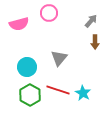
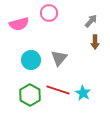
cyan circle: moved 4 px right, 7 px up
